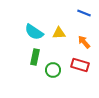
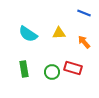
cyan semicircle: moved 6 px left, 2 px down
green rectangle: moved 11 px left, 12 px down; rotated 21 degrees counterclockwise
red rectangle: moved 7 px left, 3 px down
green circle: moved 1 px left, 2 px down
